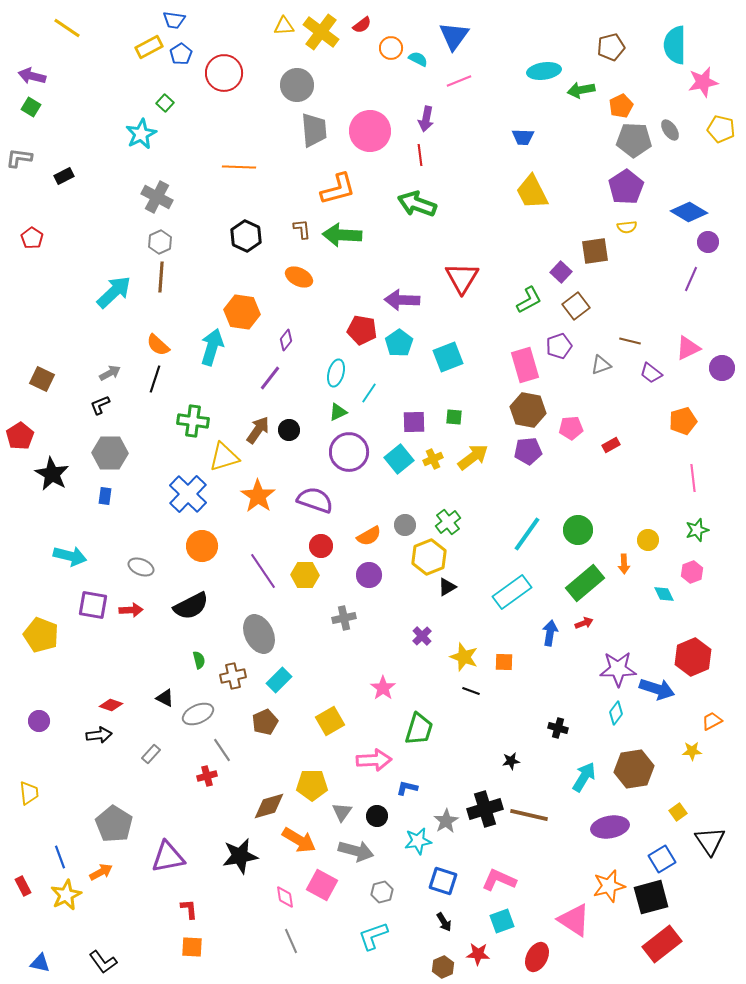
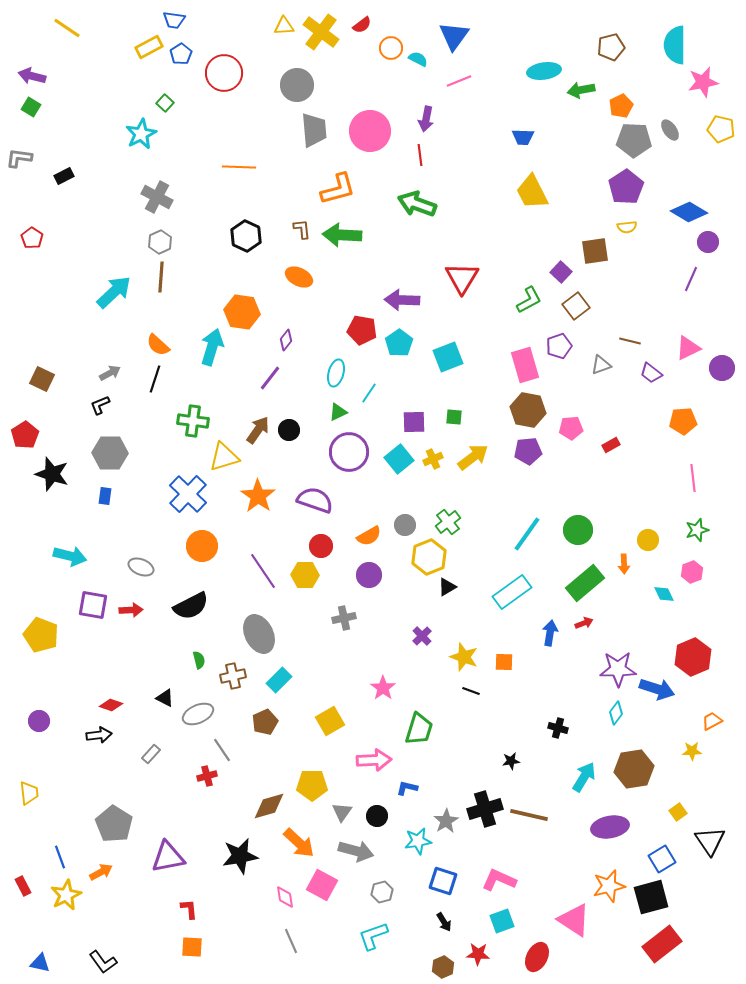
orange pentagon at (683, 421): rotated 12 degrees clockwise
red pentagon at (20, 436): moved 5 px right, 1 px up
black star at (52, 474): rotated 12 degrees counterclockwise
orange arrow at (299, 840): moved 3 px down; rotated 12 degrees clockwise
